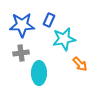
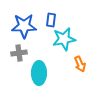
blue rectangle: moved 2 px right; rotated 16 degrees counterclockwise
blue star: moved 2 px right, 1 px down
gray cross: moved 2 px left
orange arrow: rotated 21 degrees clockwise
